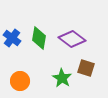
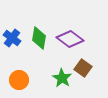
purple diamond: moved 2 px left
brown square: moved 3 px left; rotated 18 degrees clockwise
orange circle: moved 1 px left, 1 px up
